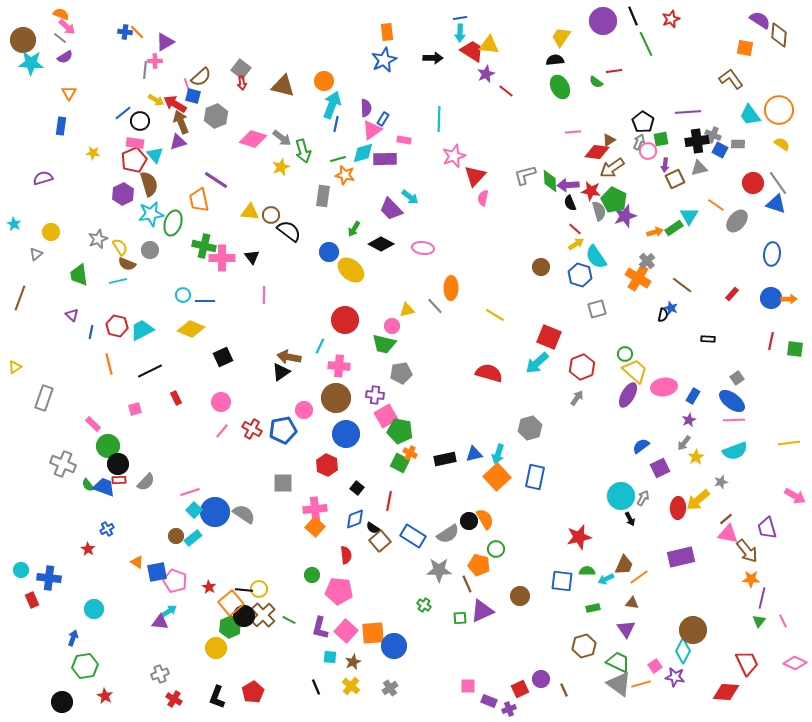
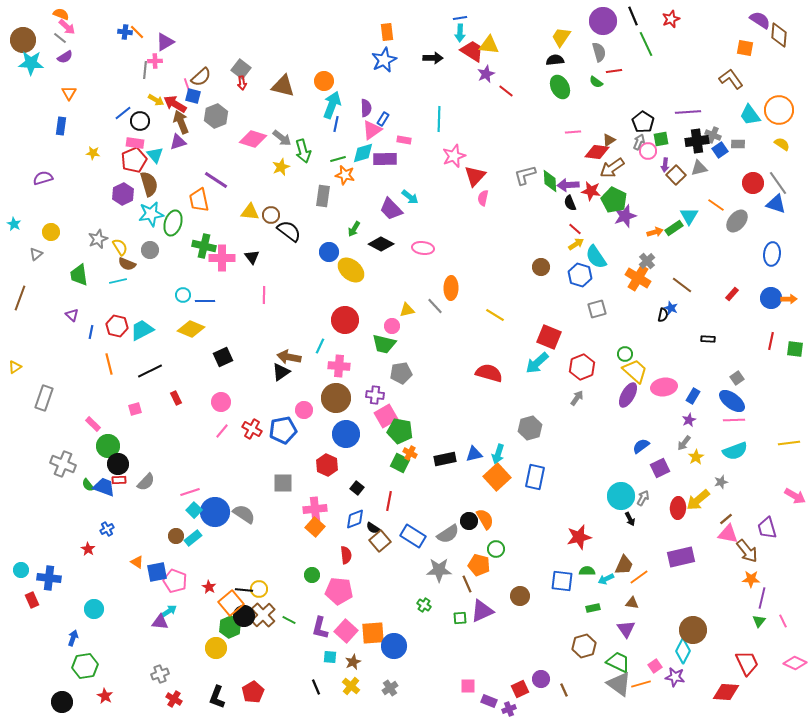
blue square at (720, 150): rotated 28 degrees clockwise
brown square at (675, 179): moved 1 px right, 4 px up; rotated 18 degrees counterclockwise
gray semicircle at (599, 211): moved 159 px up
